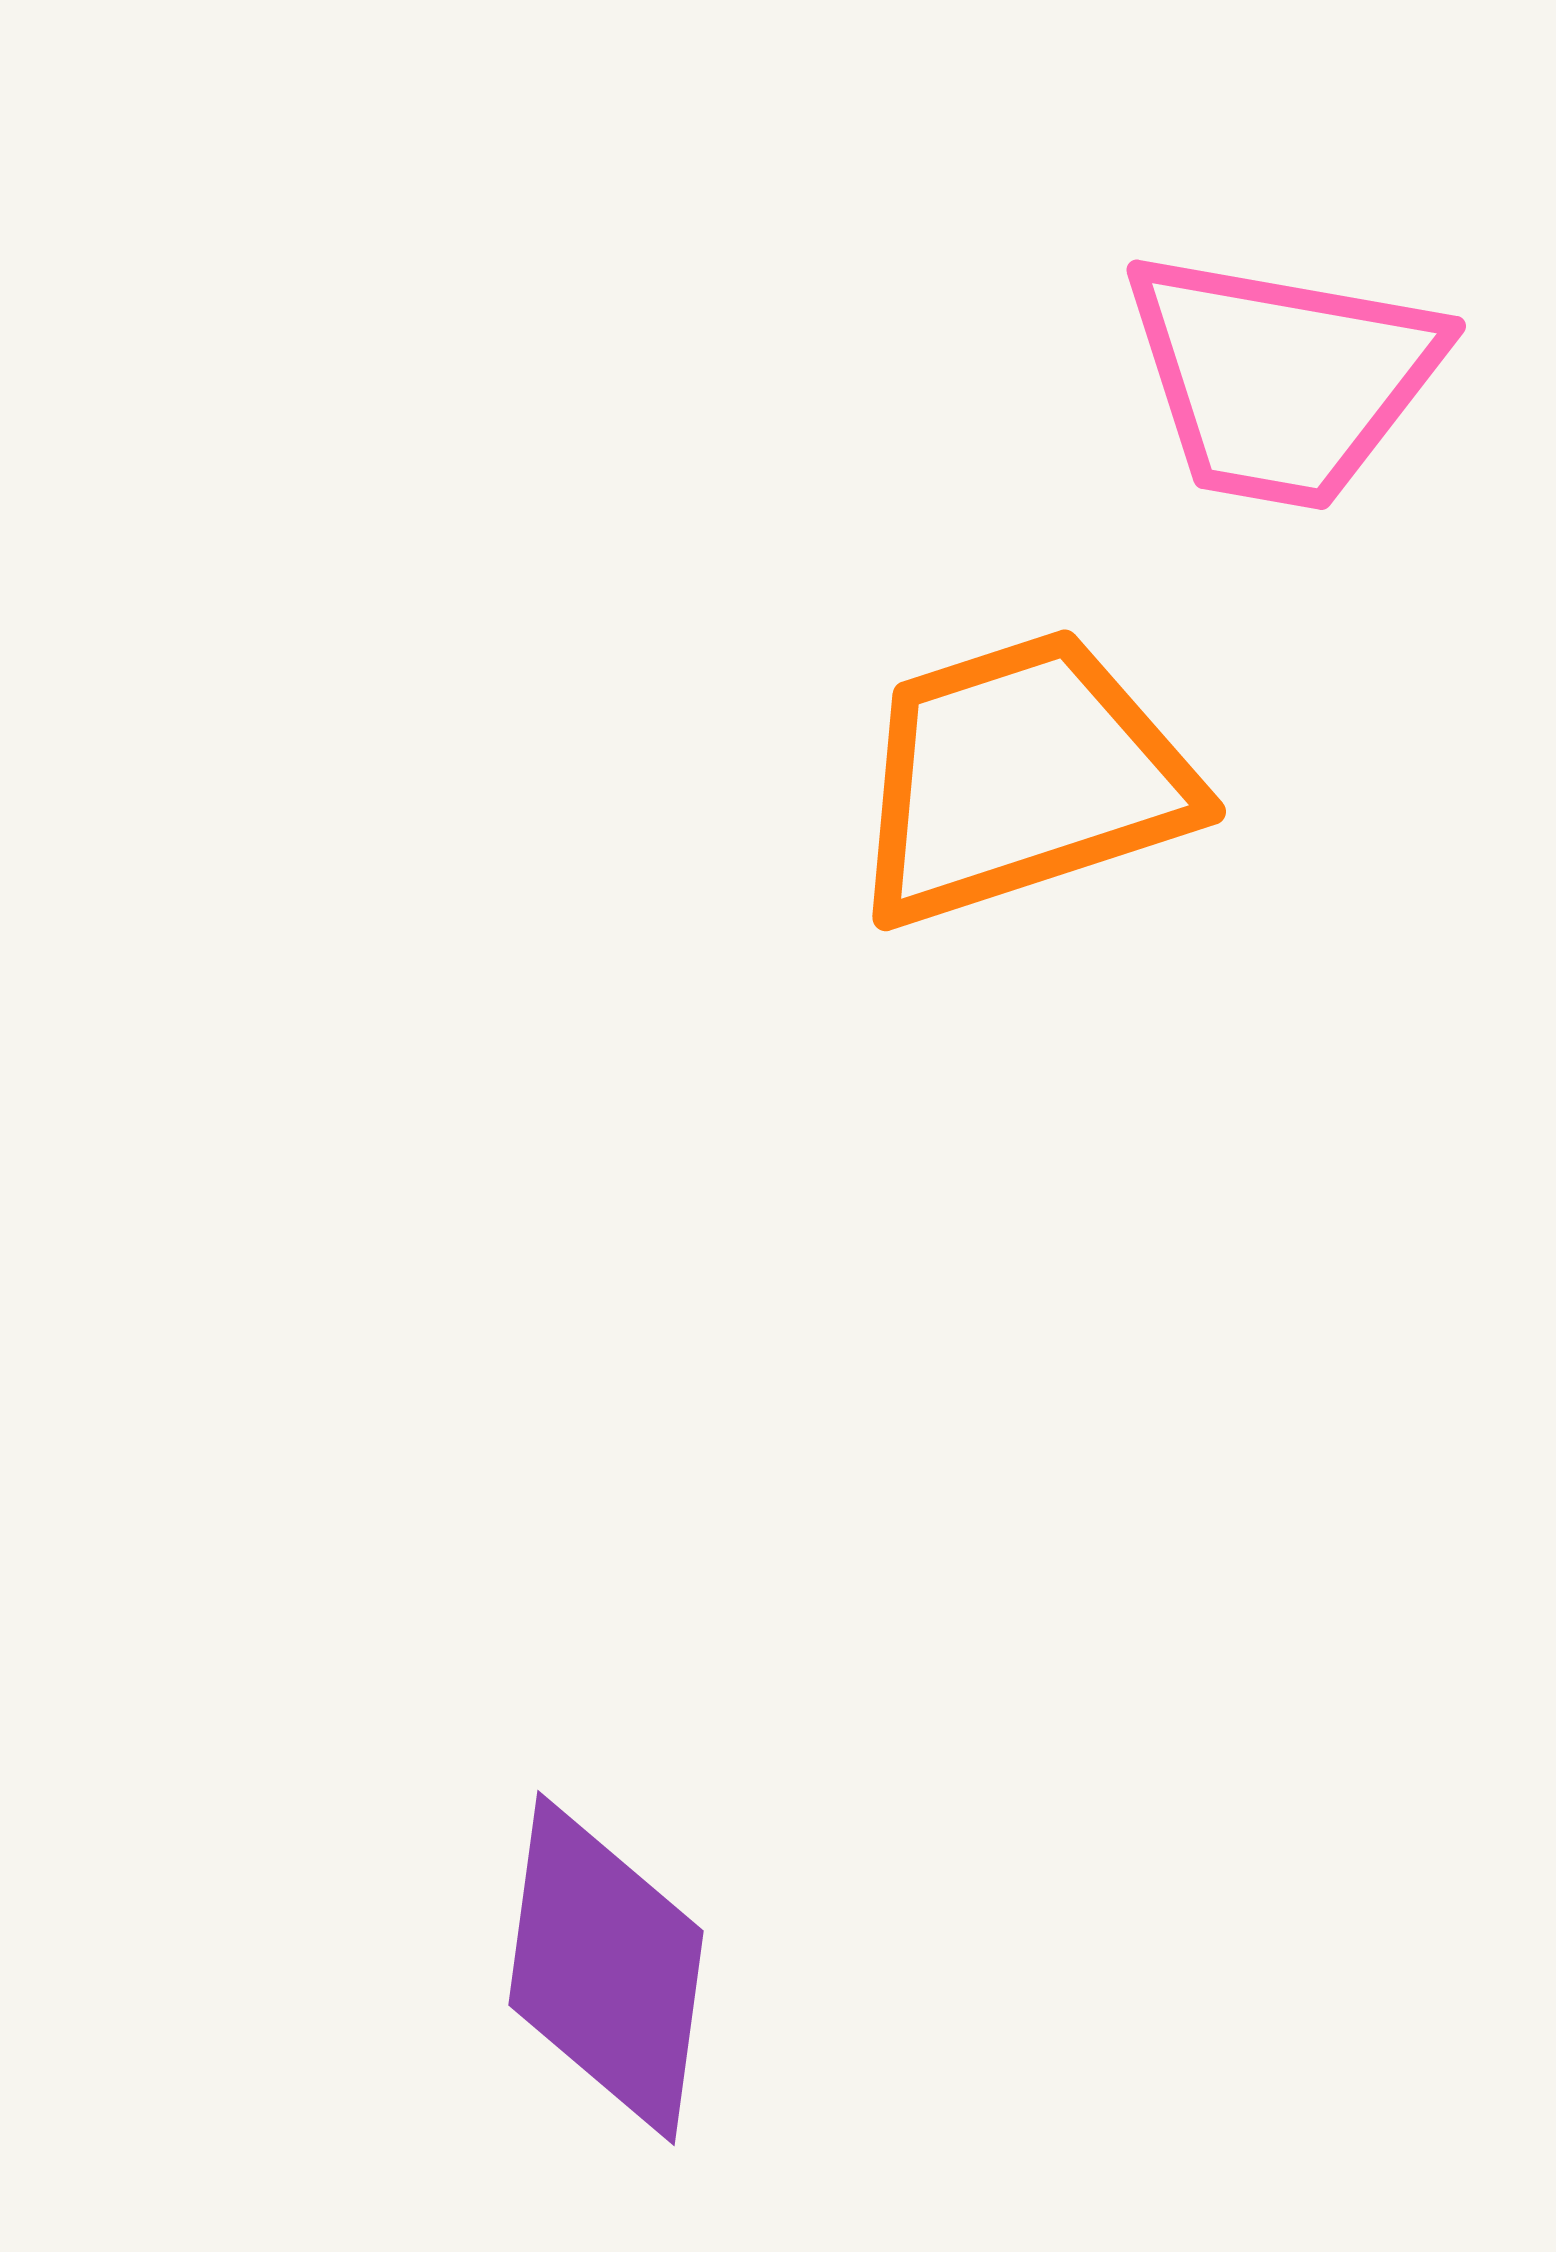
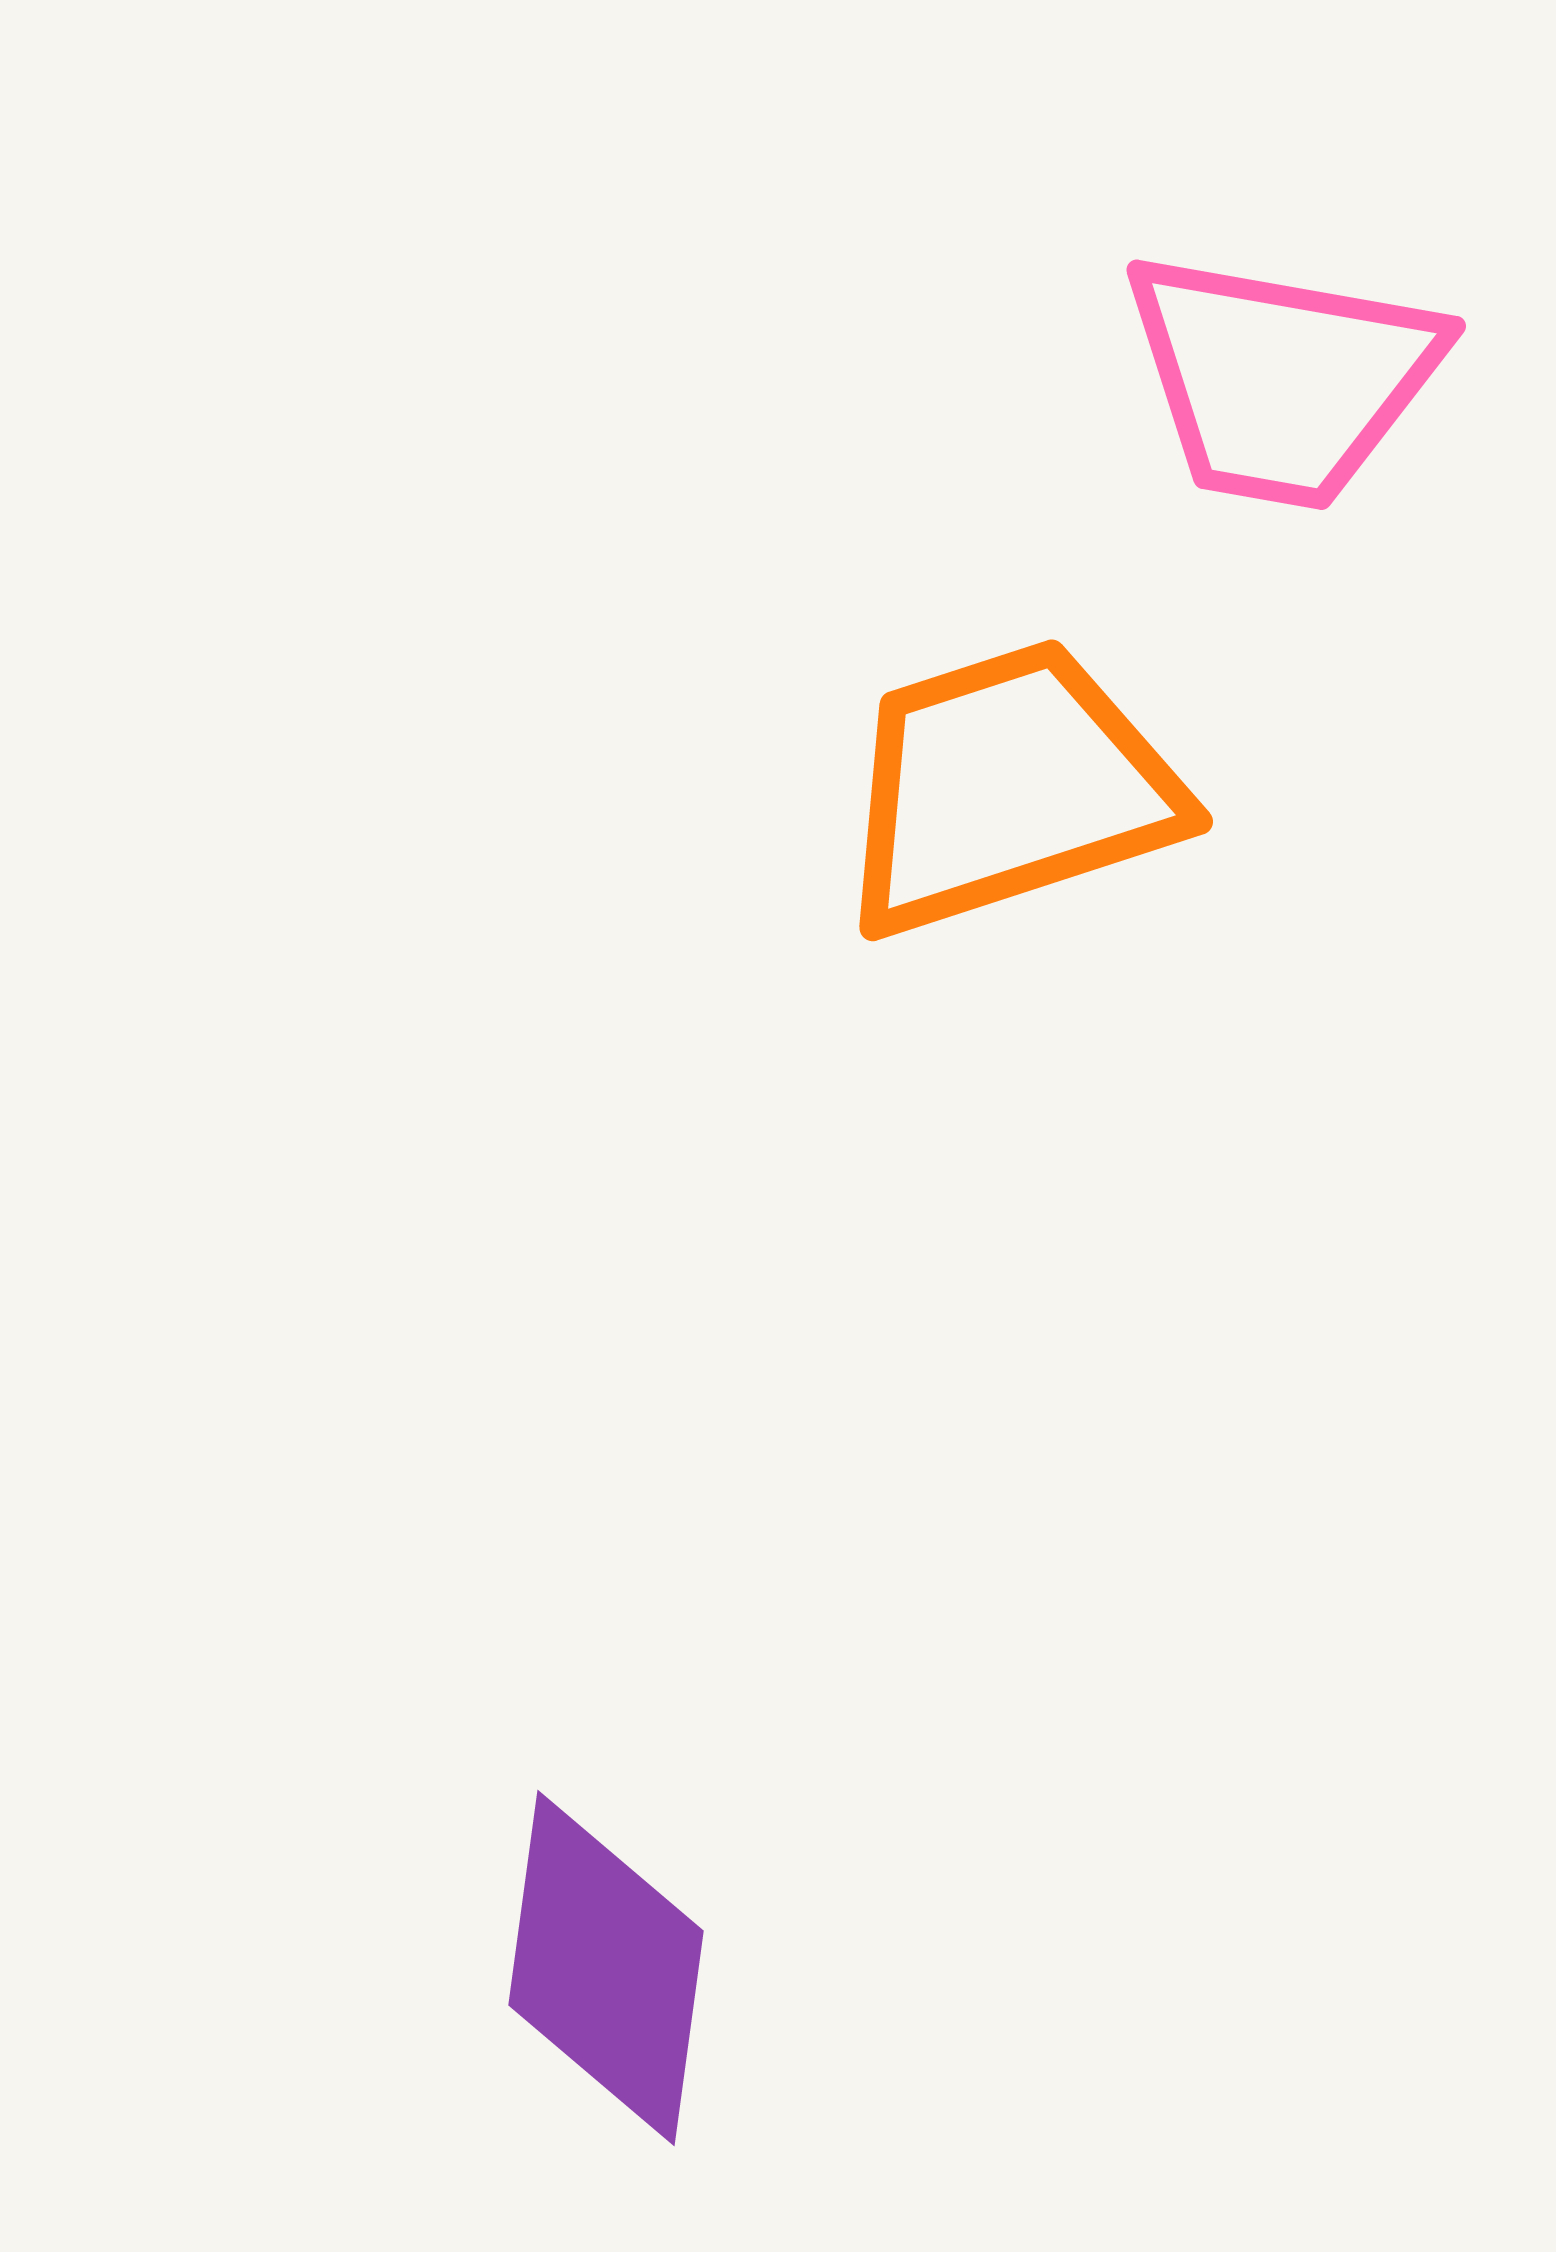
orange trapezoid: moved 13 px left, 10 px down
